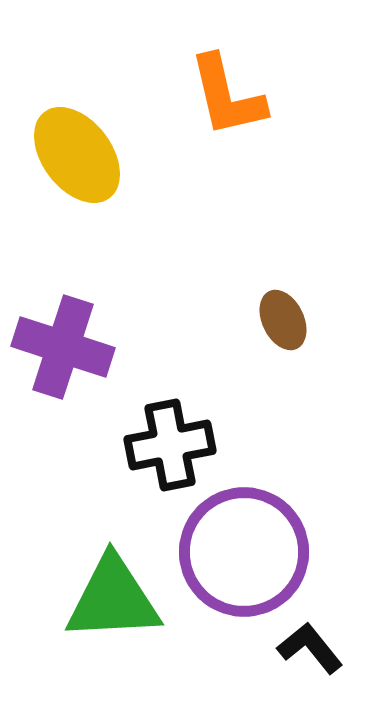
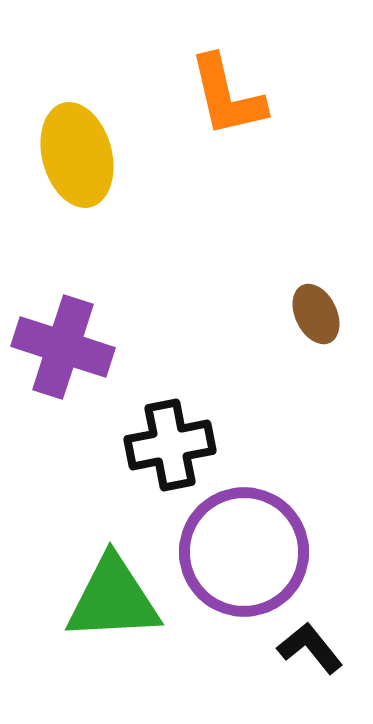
yellow ellipse: rotated 22 degrees clockwise
brown ellipse: moved 33 px right, 6 px up
